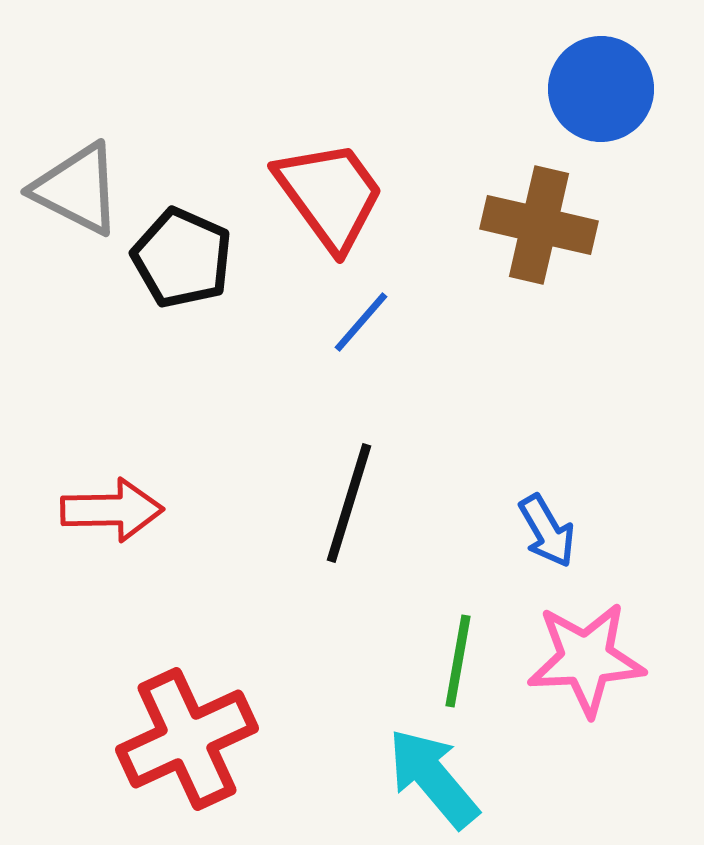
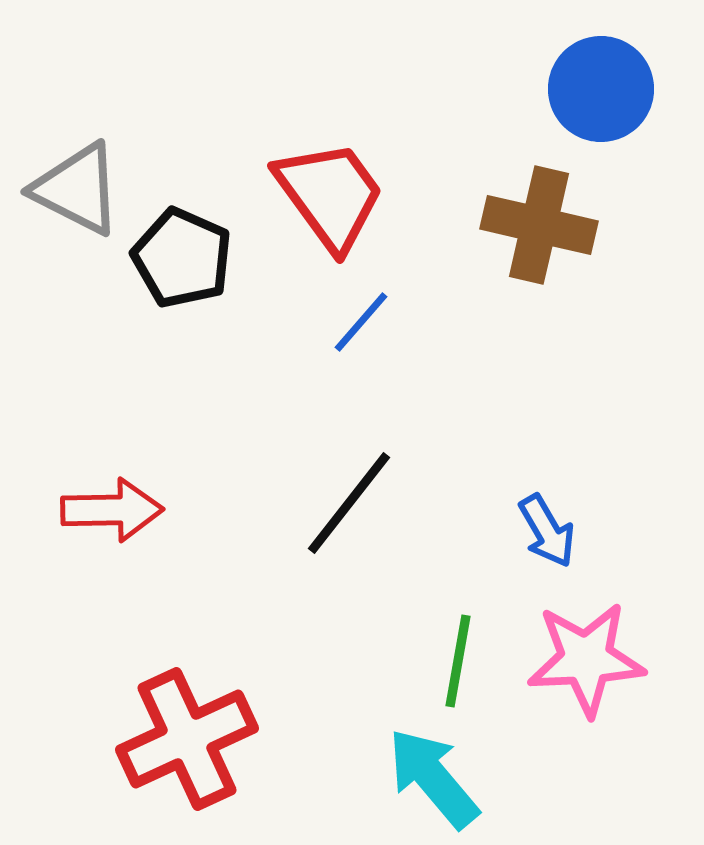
black line: rotated 21 degrees clockwise
